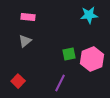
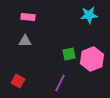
gray triangle: rotated 40 degrees clockwise
red square: rotated 16 degrees counterclockwise
